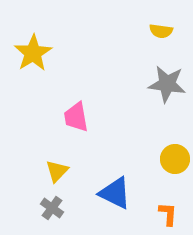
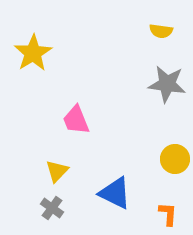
pink trapezoid: moved 3 px down; rotated 12 degrees counterclockwise
